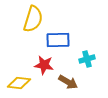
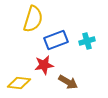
blue rectangle: moved 2 px left; rotated 20 degrees counterclockwise
cyan cross: moved 18 px up
red star: rotated 18 degrees counterclockwise
